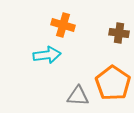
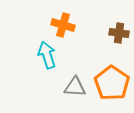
cyan arrow: rotated 100 degrees counterclockwise
orange pentagon: moved 1 px left
gray triangle: moved 3 px left, 9 px up
